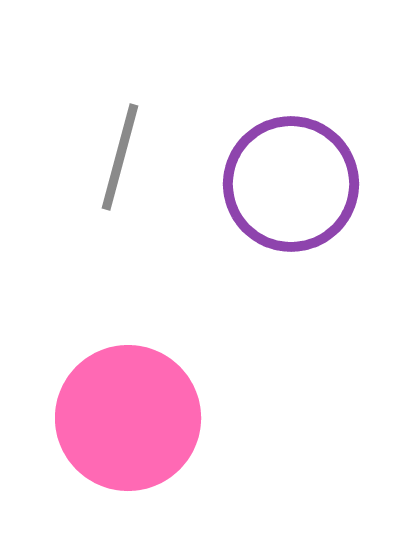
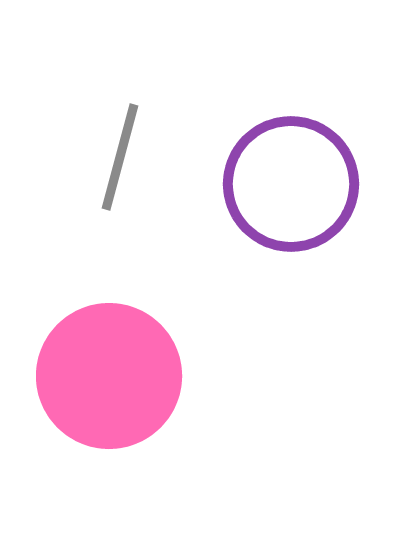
pink circle: moved 19 px left, 42 px up
